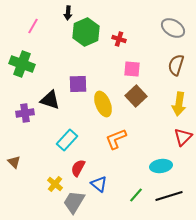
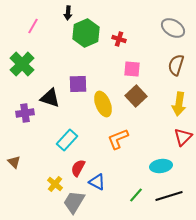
green hexagon: moved 1 px down
green cross: rotated 25 degrees clockwise
black triangle: moved 2 px up
orange L-shape: moved 2 px right
blue triangle: moved 2 px left, 2 px up; rotated 12 degrees counterclockwise
